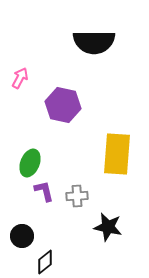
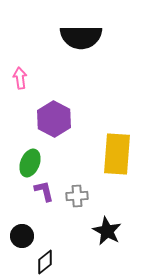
black semicircle: moved 13 px left, 5 px up
pink arrow: rotated 35 degrees counterclockwise
purple hexagon: moved 9 px left, 14 px down; rotated 16 degrees clockwise
black star: moved 1 px left, 4 px down; rotated 16 degrees clockwise
